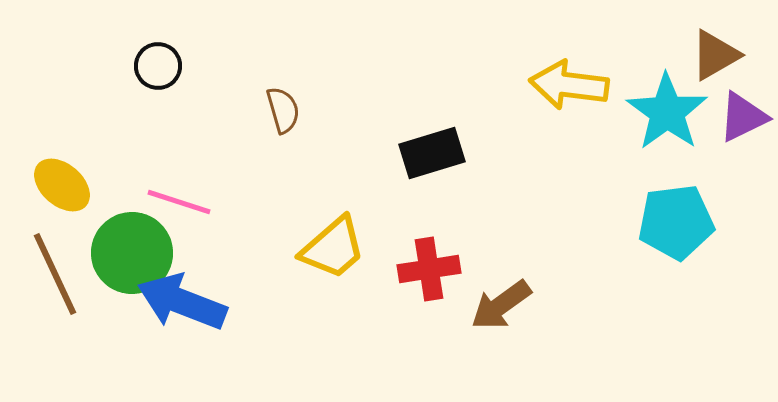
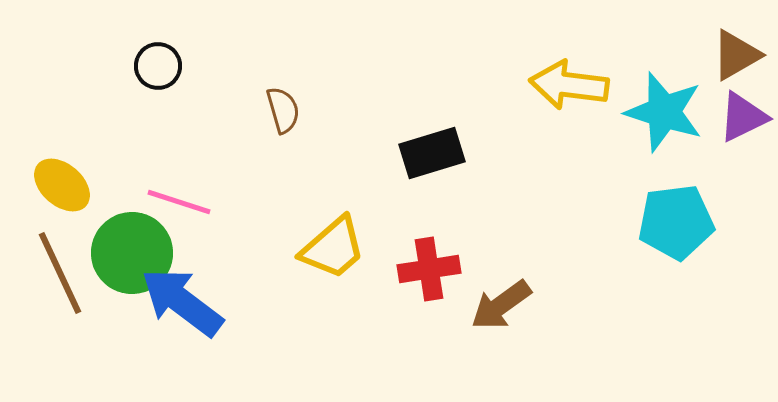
brown triangle: moved 21 px right
cyan star: moved 3 px left; rotated 18 degrees counterclockwise
brown line: moved 5 px right, 1 px up
blue arrow: rotated 16 degrees clockwise
